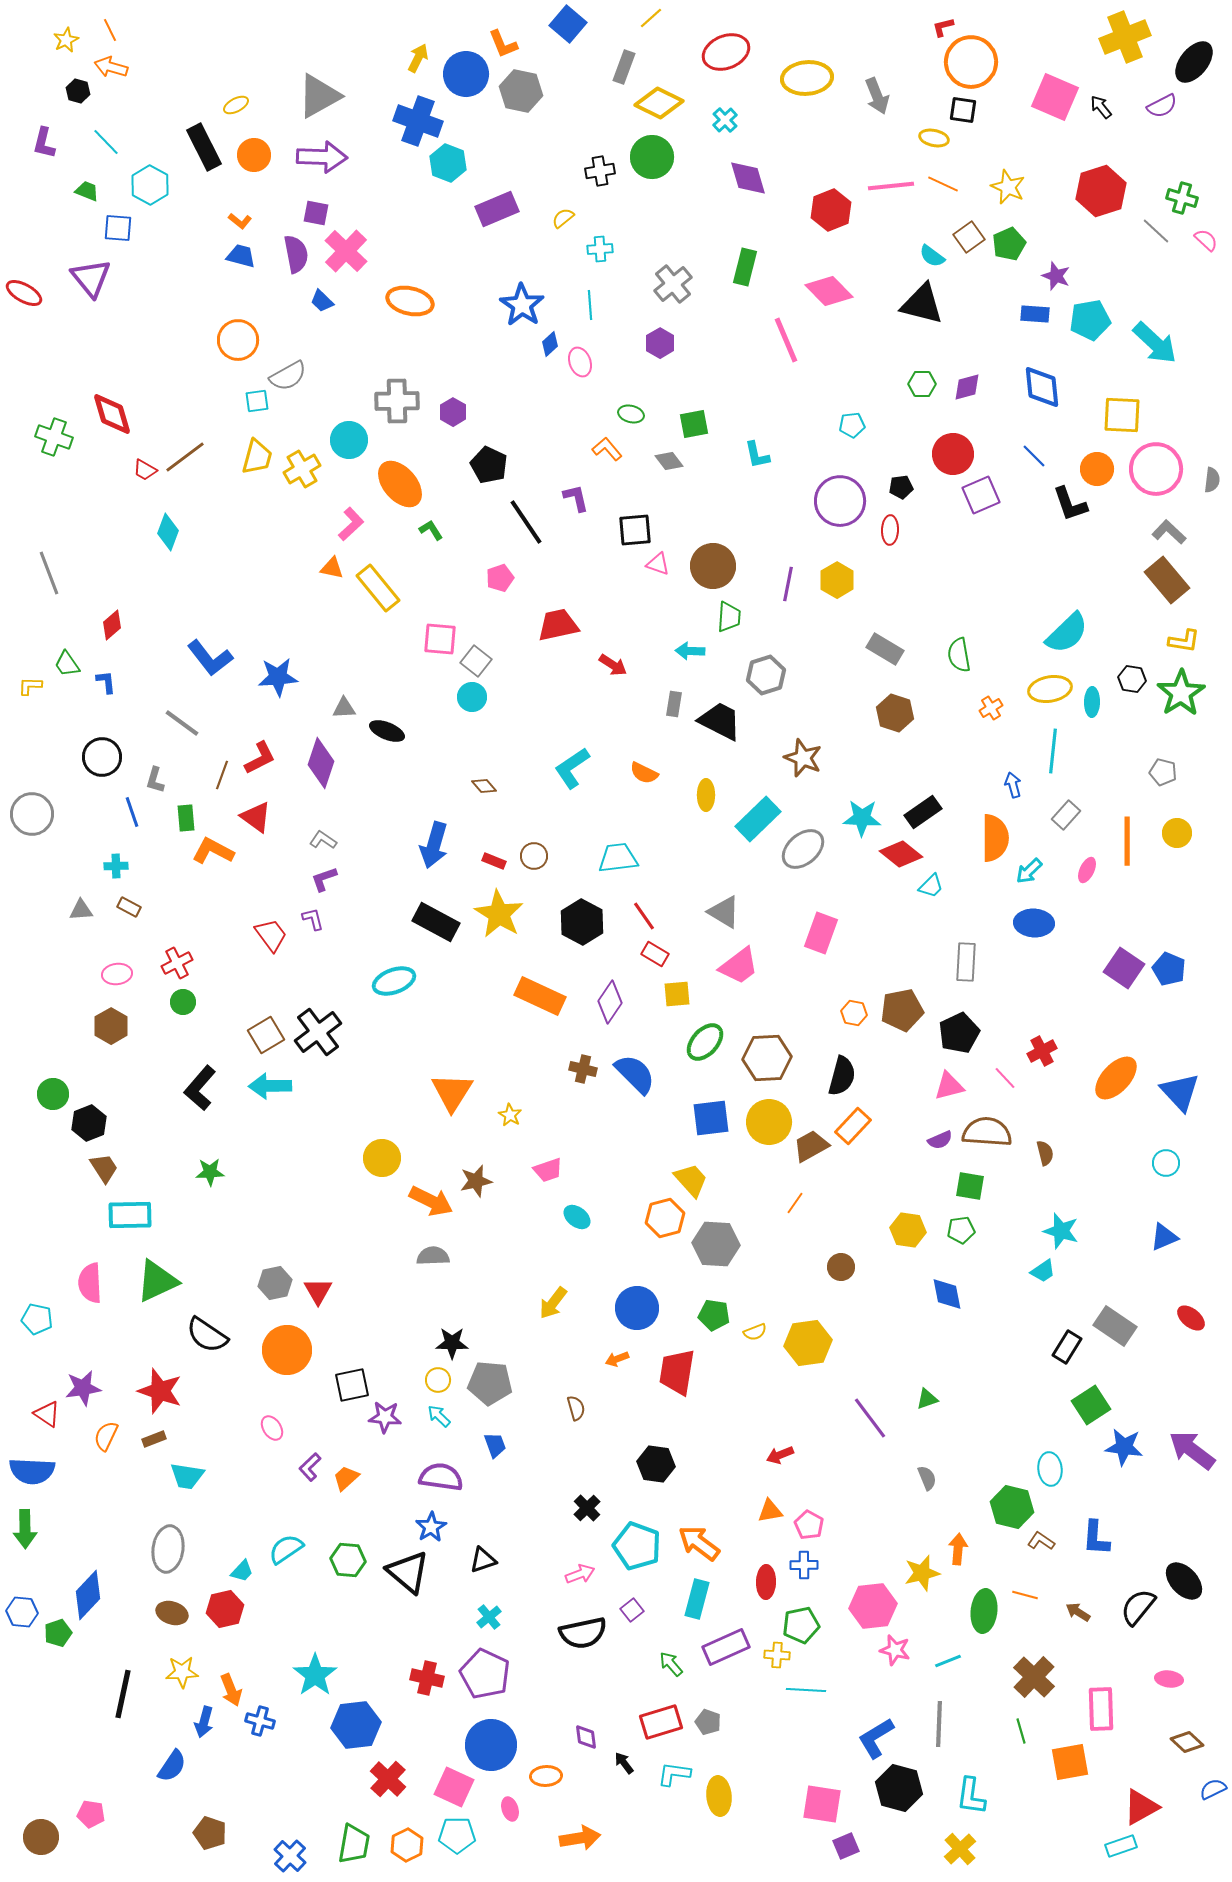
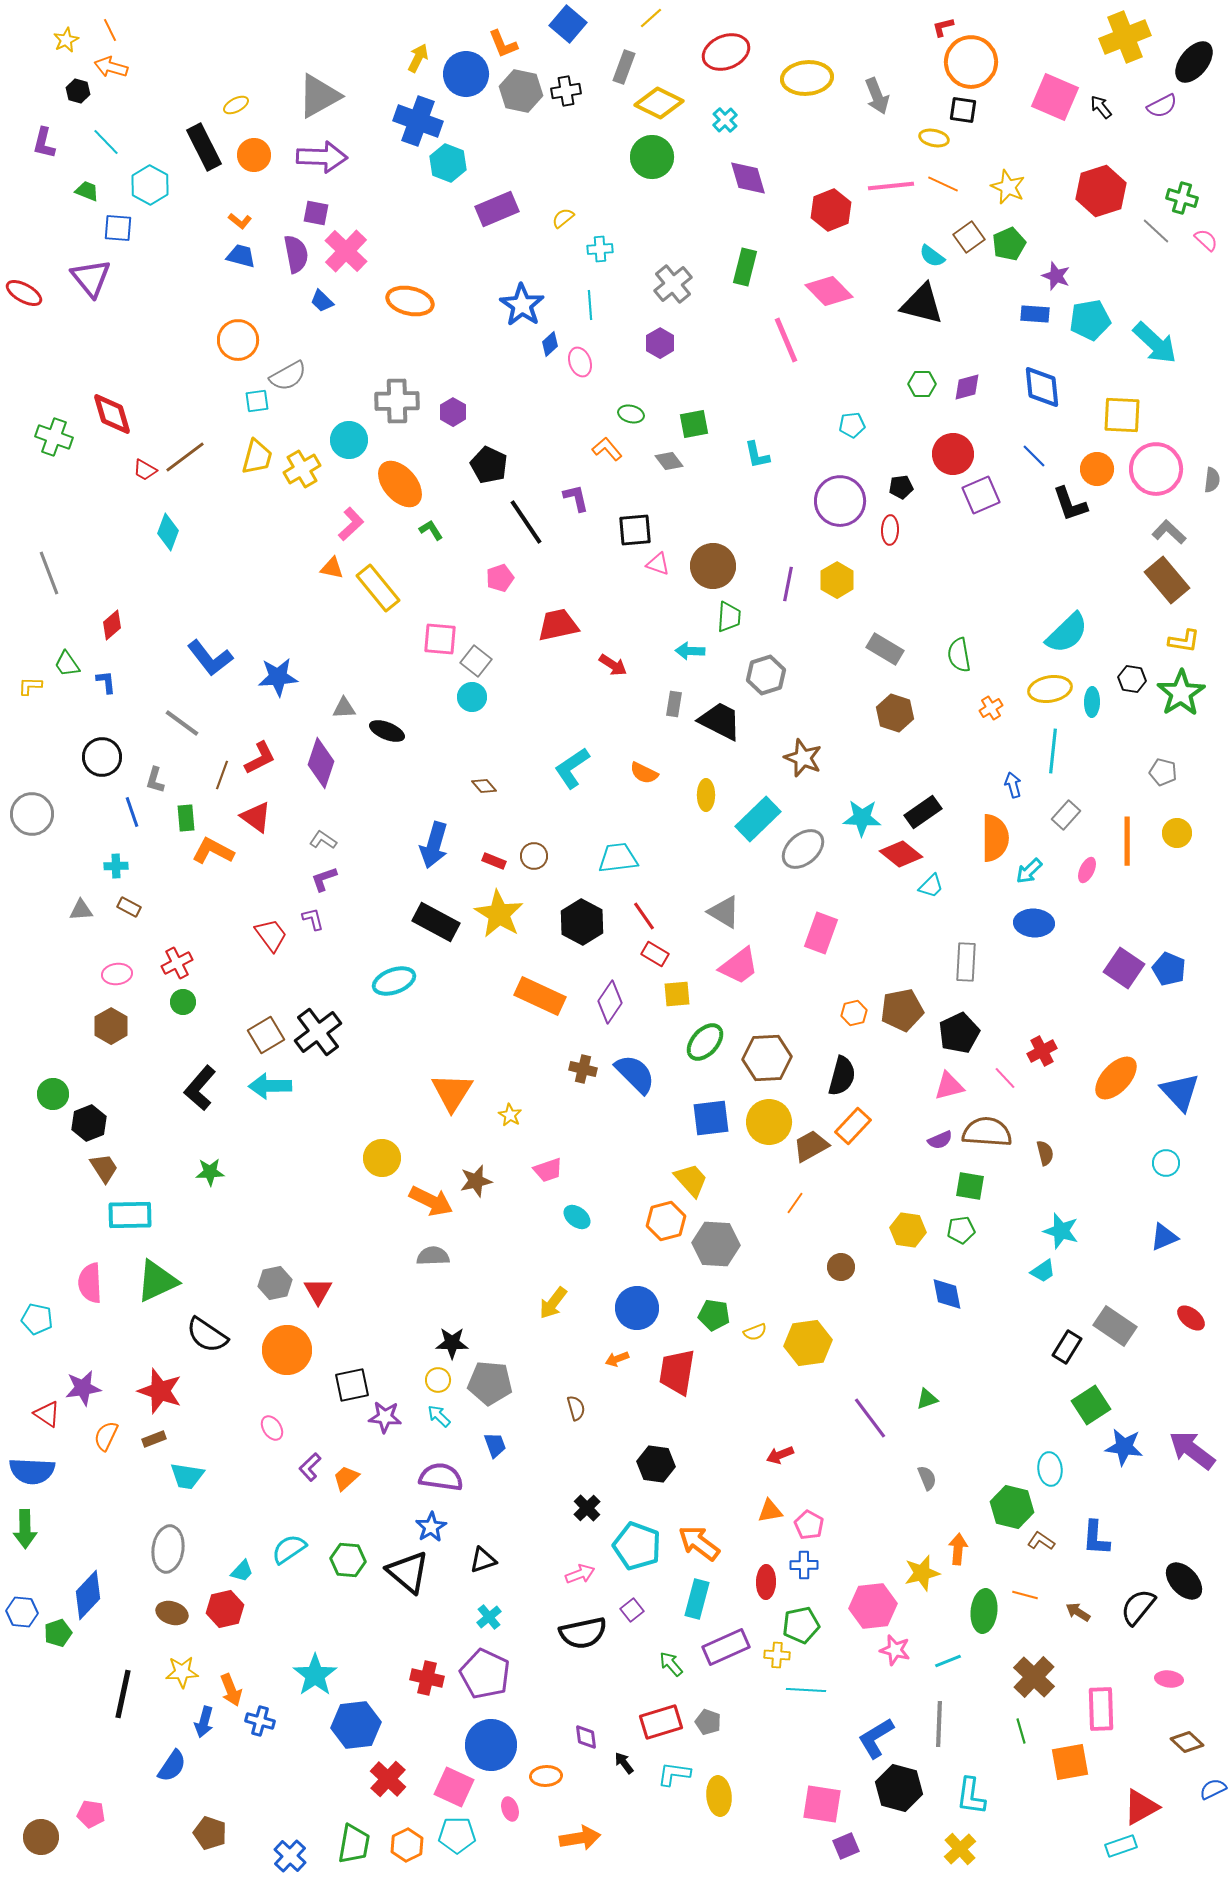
black cross at (600, 171): moved 34 px left, 80 px up
orange hexagon at (854, 1013): rotated 25 degrees counterclockwise
orange hexagon at (665, 1218): moved 1 px right, 3 px down
cyan semicircle at (286, 1549): moved 3 px right
